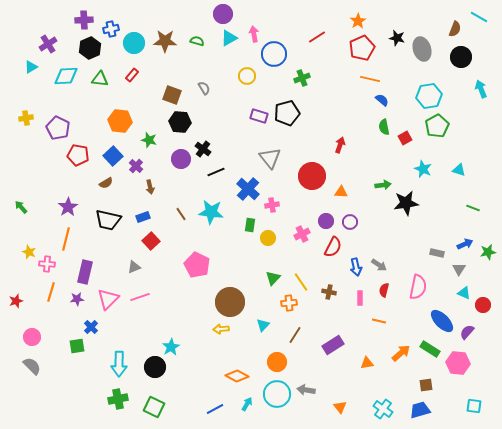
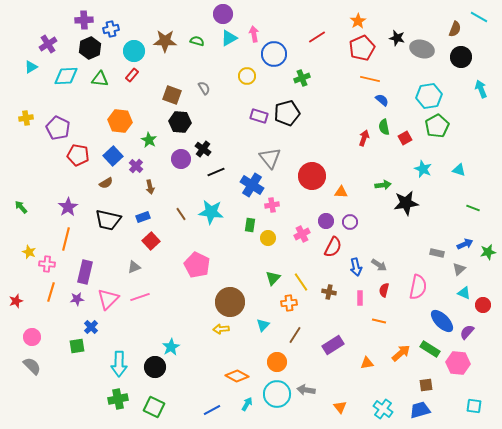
cyan circle at (134, 43): moved 8 px down
gray ellipse at (422, 49): rotated 55 degrees counterclockwise
green star at (149, 140): rotated 14 degrees clockwise
red arrow at (340, 145): moved 24 px right, 7 px up
blue cross at (248, 189): moved 4 px right, 4 px up; rotated 10 degrees counterclockwise
gray triangle at (459, 269): rotated 16 degrees clockwise
blue line at (215, 409): moved 3 px left, 1 px down
